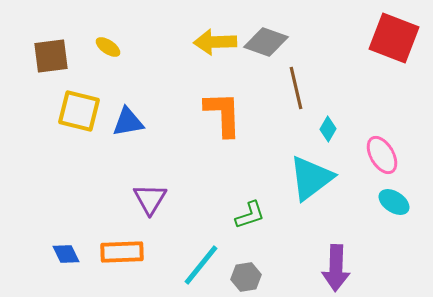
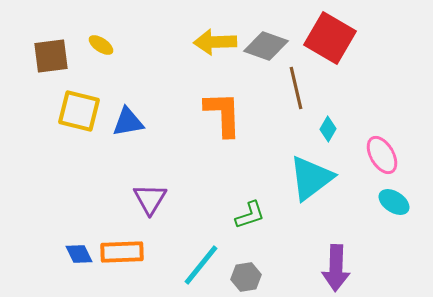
red square: moved 64 px left; rotated 9 degrees clockwise
gray diamond: moved 4 px down
yellow ellipse: moved 7 px left, 2 px up
blue diamond: moved 13 px right
